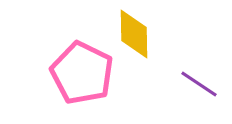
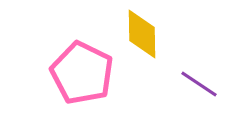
yellow diamond: moved 8 px right
